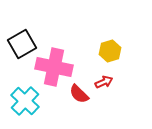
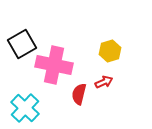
pink cross: moved 2 px up
red semicircle: rotated 60 degrees clockwise
cyan cross: moved 7 px down
